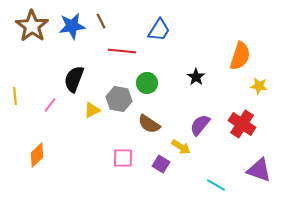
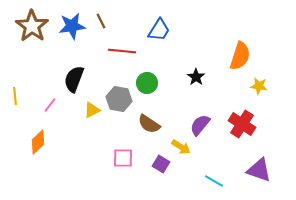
orange diamond: moved 1 px right, 13 px up
cyan line: moved 2 px left, 4 px up
